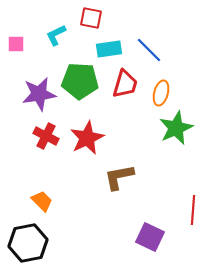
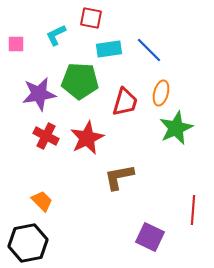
red trapezoid: moved 18 px down
